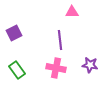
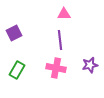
pink triangle: moved 8 px left, 2 px down
purple star: rotated 21 degrees counterclockwise
green rectangle: rotated 66 degrees clockwise
